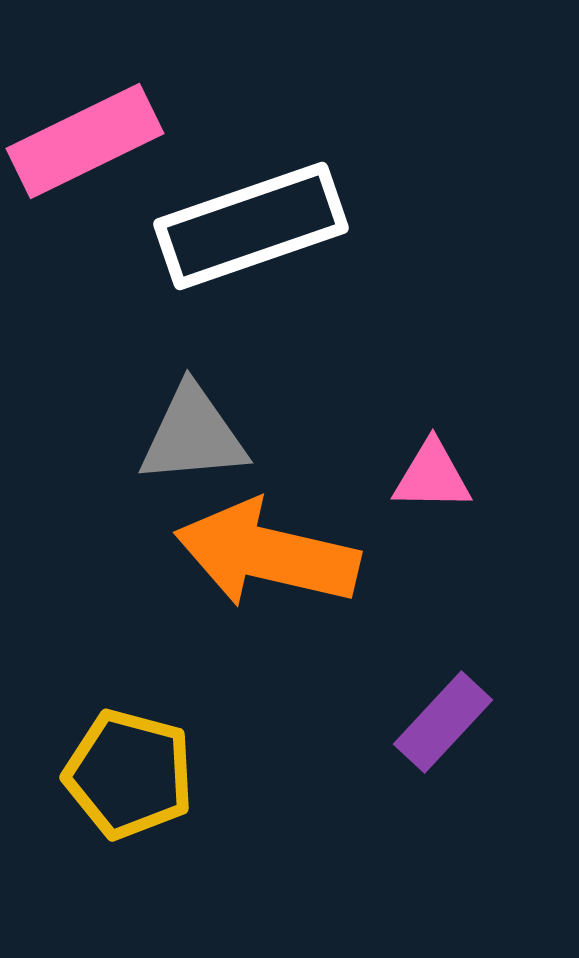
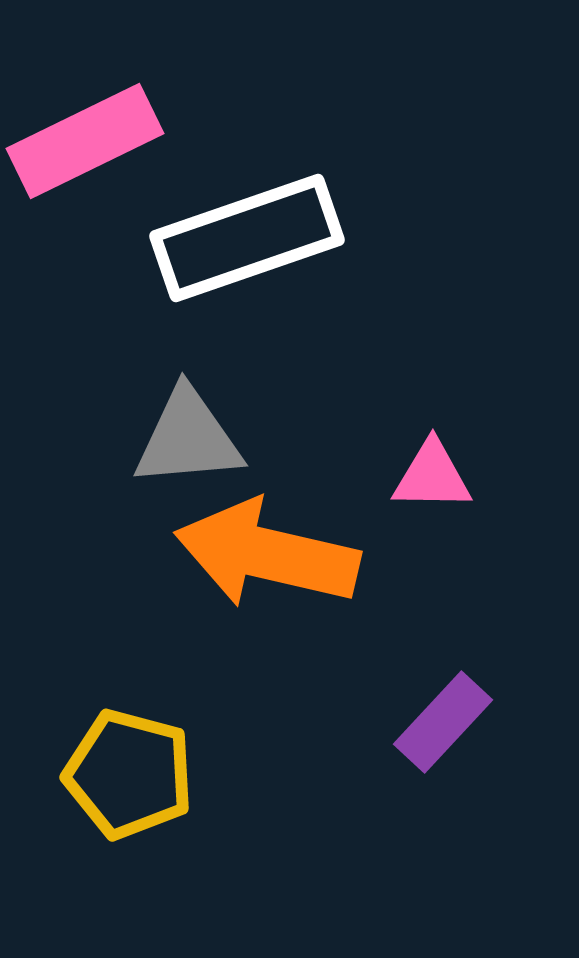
white rectangle: moved 4 px left, 12 px down
gray triangle: moved 5 px left, 3 px down
